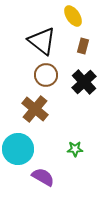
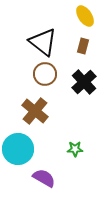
yellow ellipse: moved 12 px right
black triangle: moved 1 px right, 1 px down
brown circle: moved 1 px left, 1 px up
brown cross: moved 2 px down
purple semicircle: moved 1 px right, 1 px down
